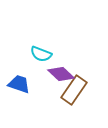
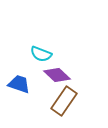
purple diamond: moved 4 px left, 1 px down
brown rectangle: moved 10 px left, 11 px down
